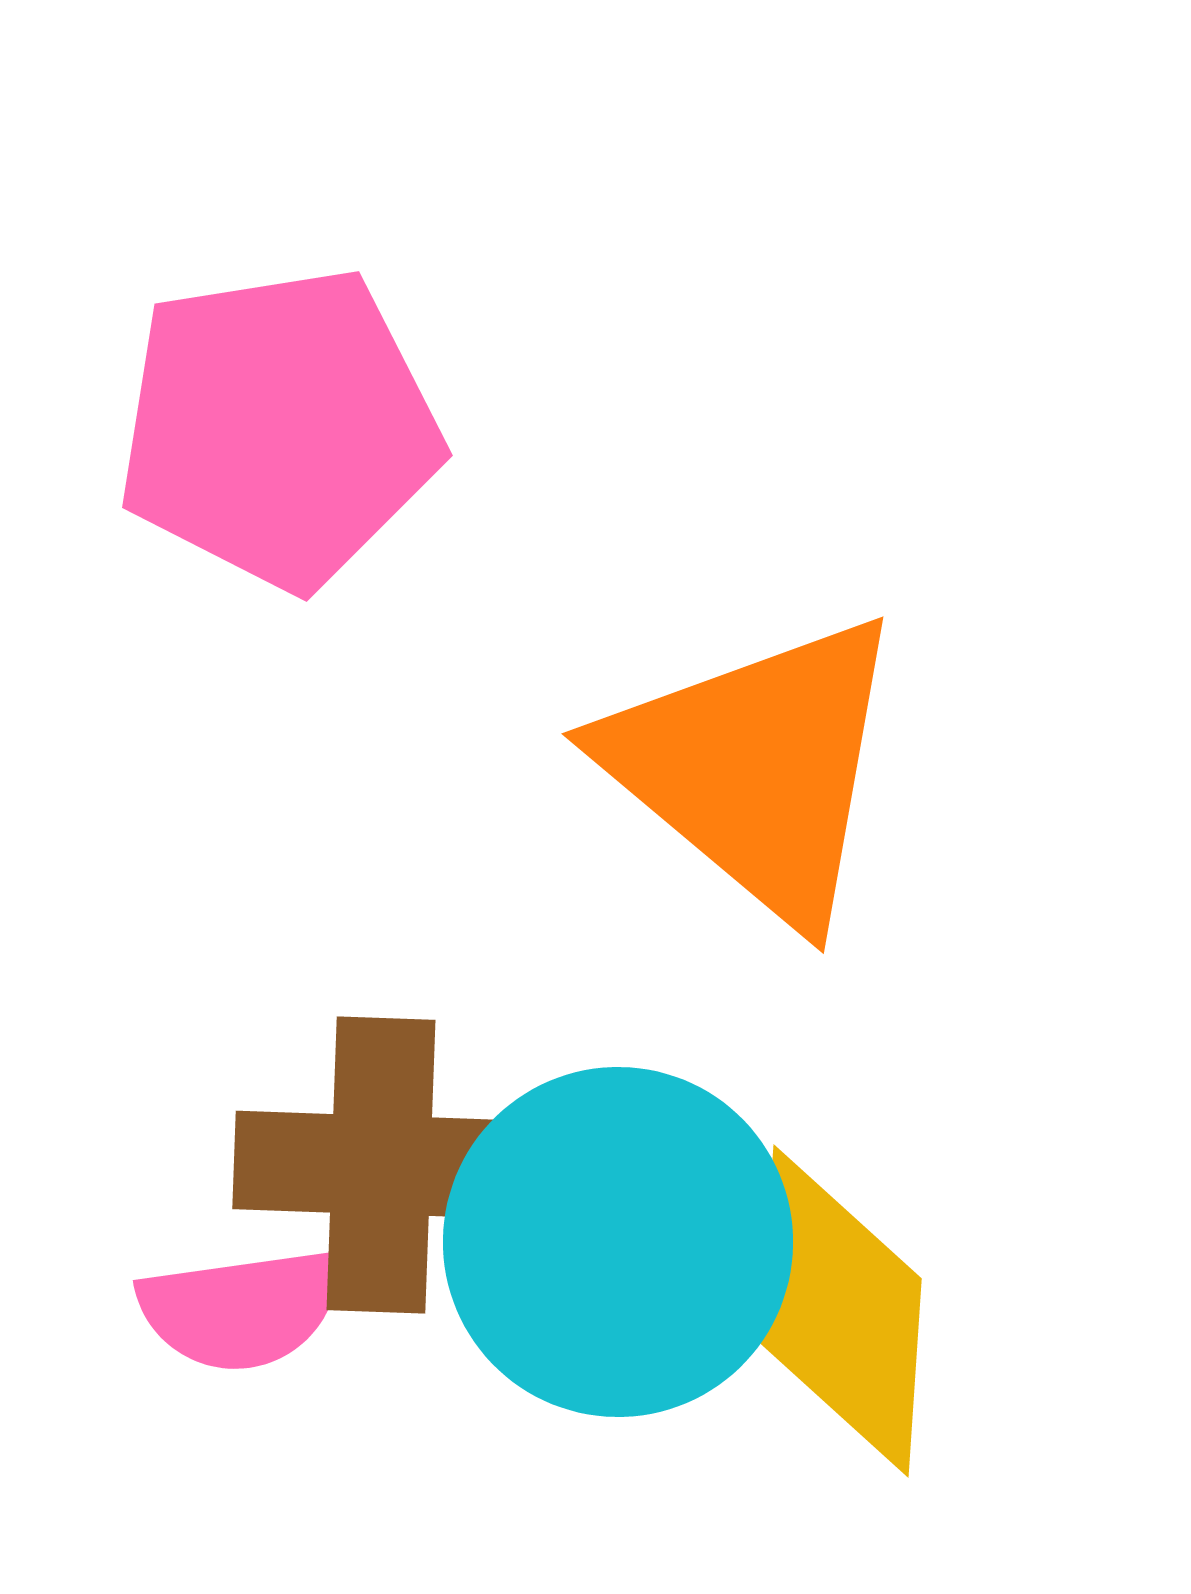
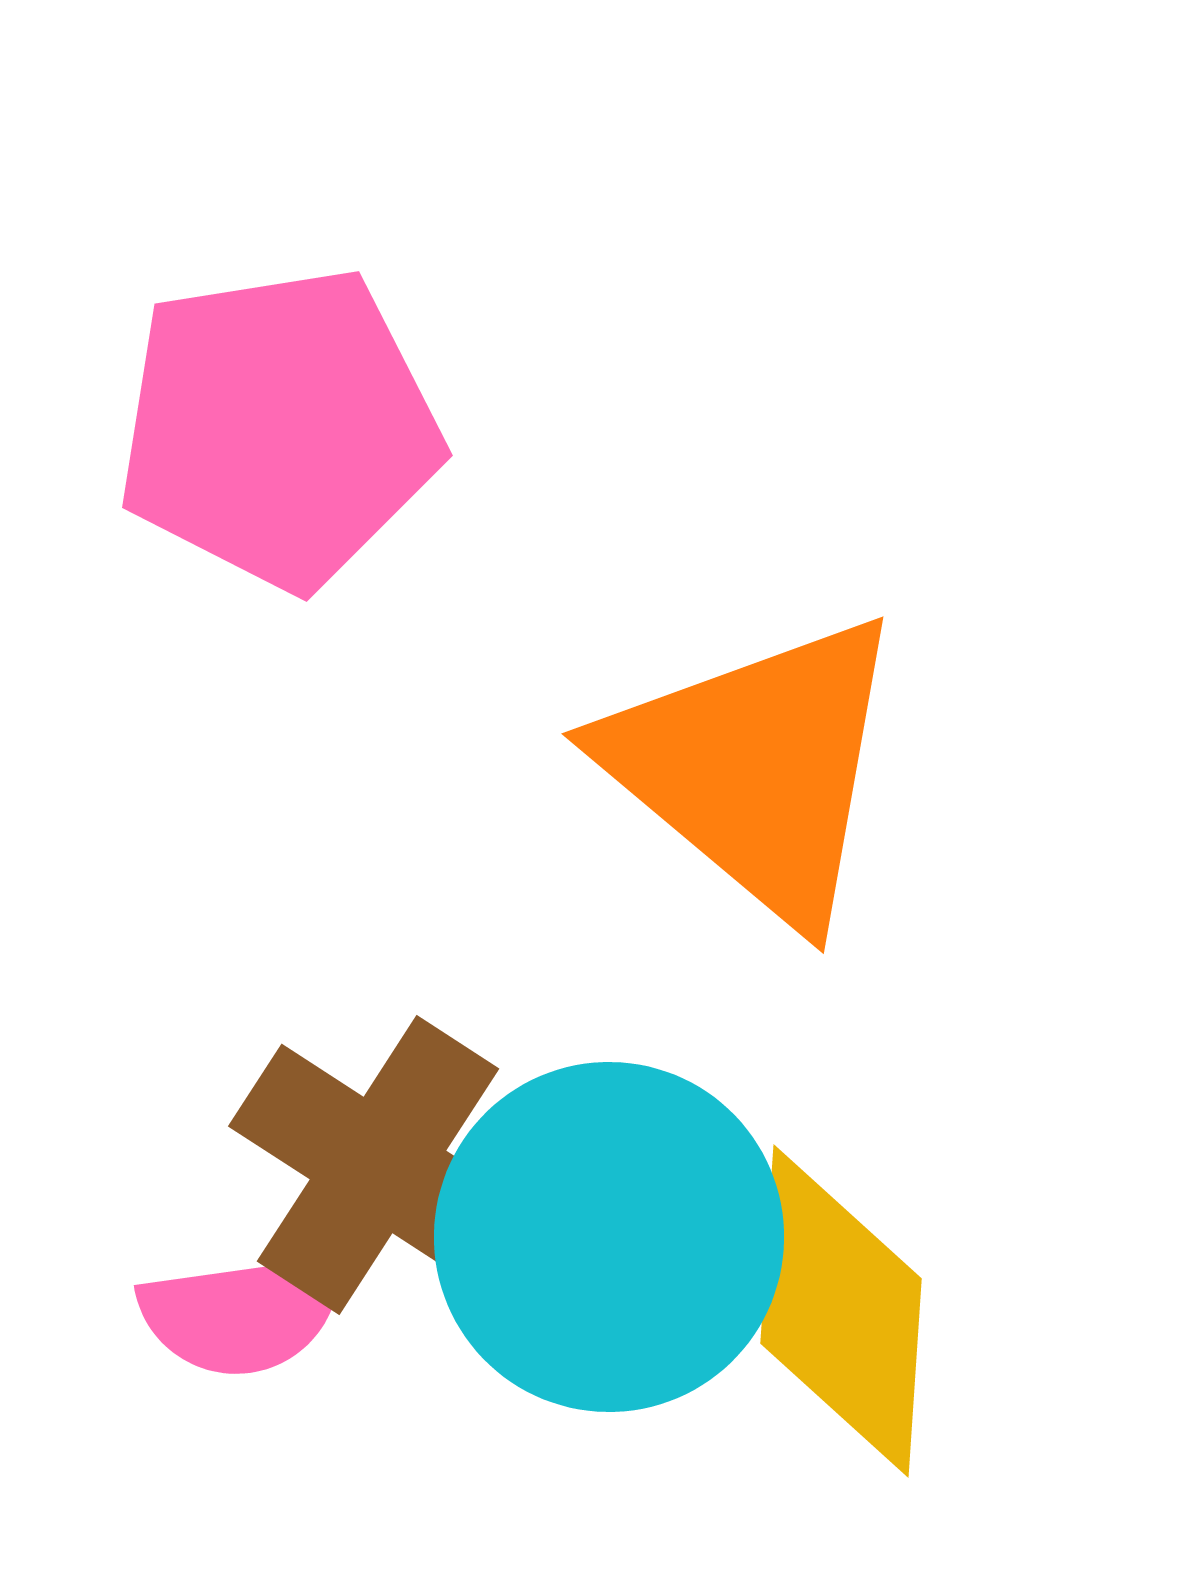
brown cross: moved 3 px left; rotated 31 degrees clockwise
cyan circle: moved 9 px left, 5 px up
pink semicircle: moved 1 px right, 5 px down
